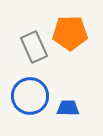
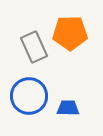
blue circle: moved 1 px left
